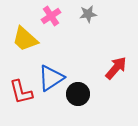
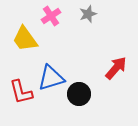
gray star: rotated 12 degrees counterclockwise
yellow trapezoid: rotated 12 degrees clockwise
blue triangle: rotated 16 degrees clockwise
black circle: moved 1 px right
